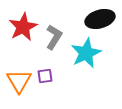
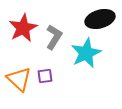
red star: moved 1 px down
orange triangle: moved 2 px up; rotated 16 degrees counterclockwise
